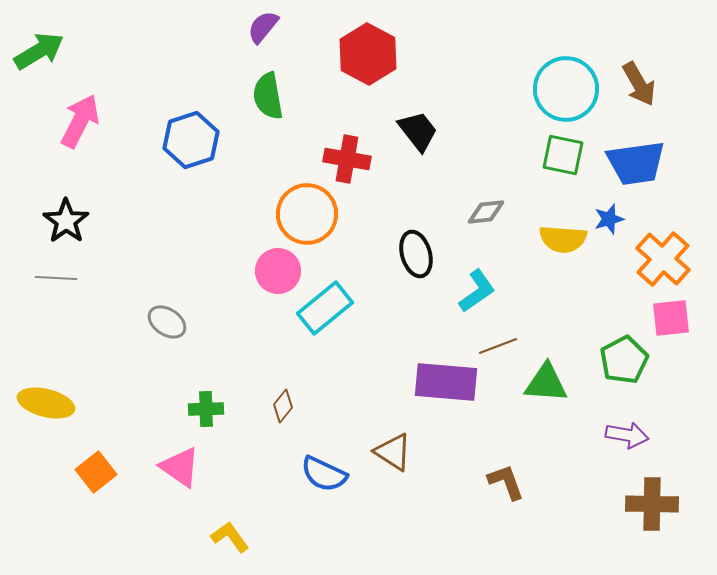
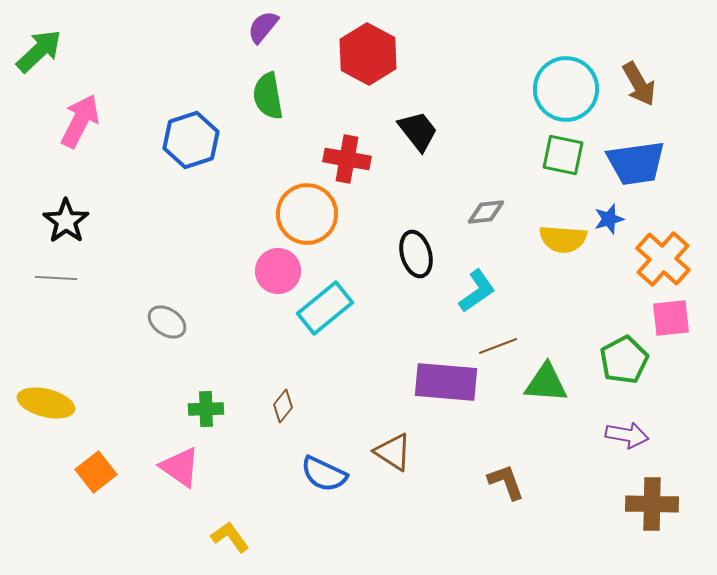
green arrow: rotated 12 degrees counterclockwise
